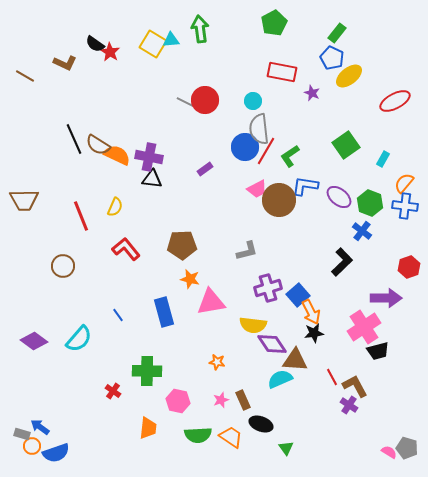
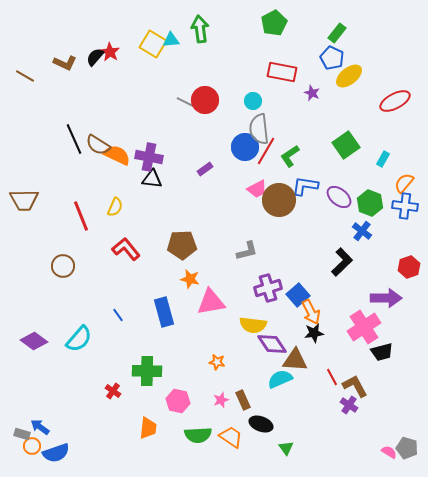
black semicircle at (95, 44): moved 13 px down; rotated 96 degrees clockwise
black trapezoid at (378, 351): moved 4 px right, 1 px down
